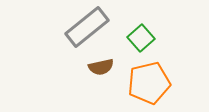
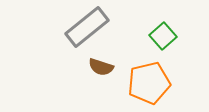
green square: moved 22 px right, 2 px up
brown semicircle: rotated 30 degrees clockwise
